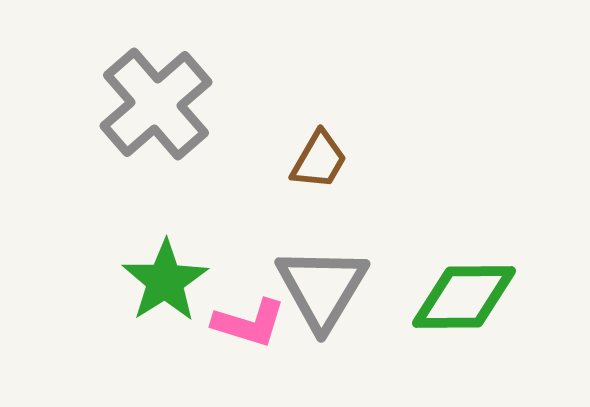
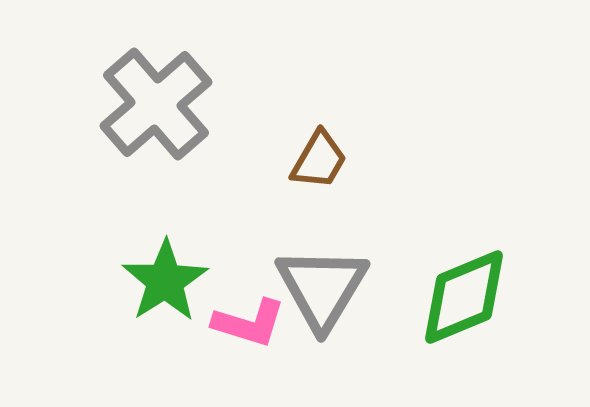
green diamond: rotated 22 degrees counterclockwise
